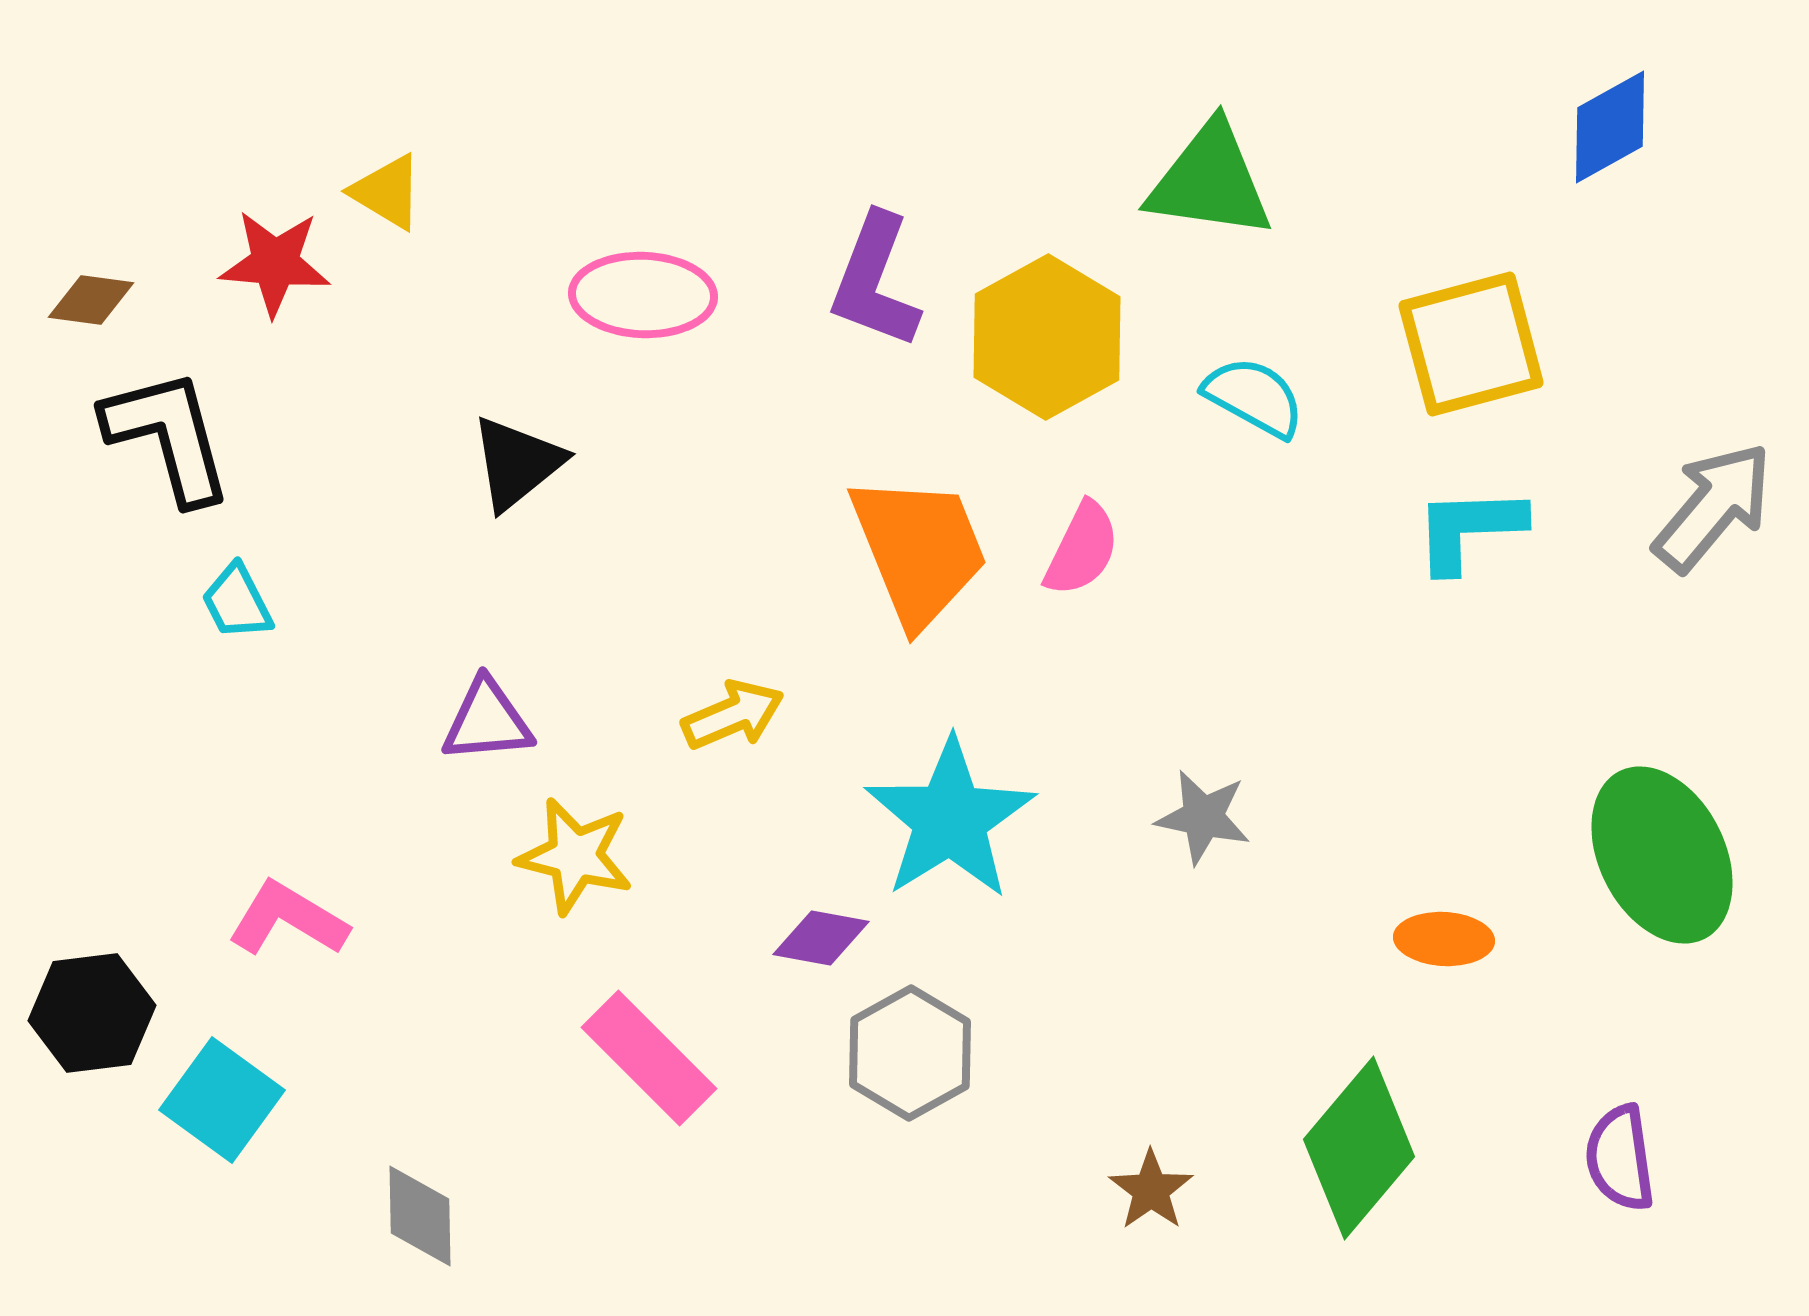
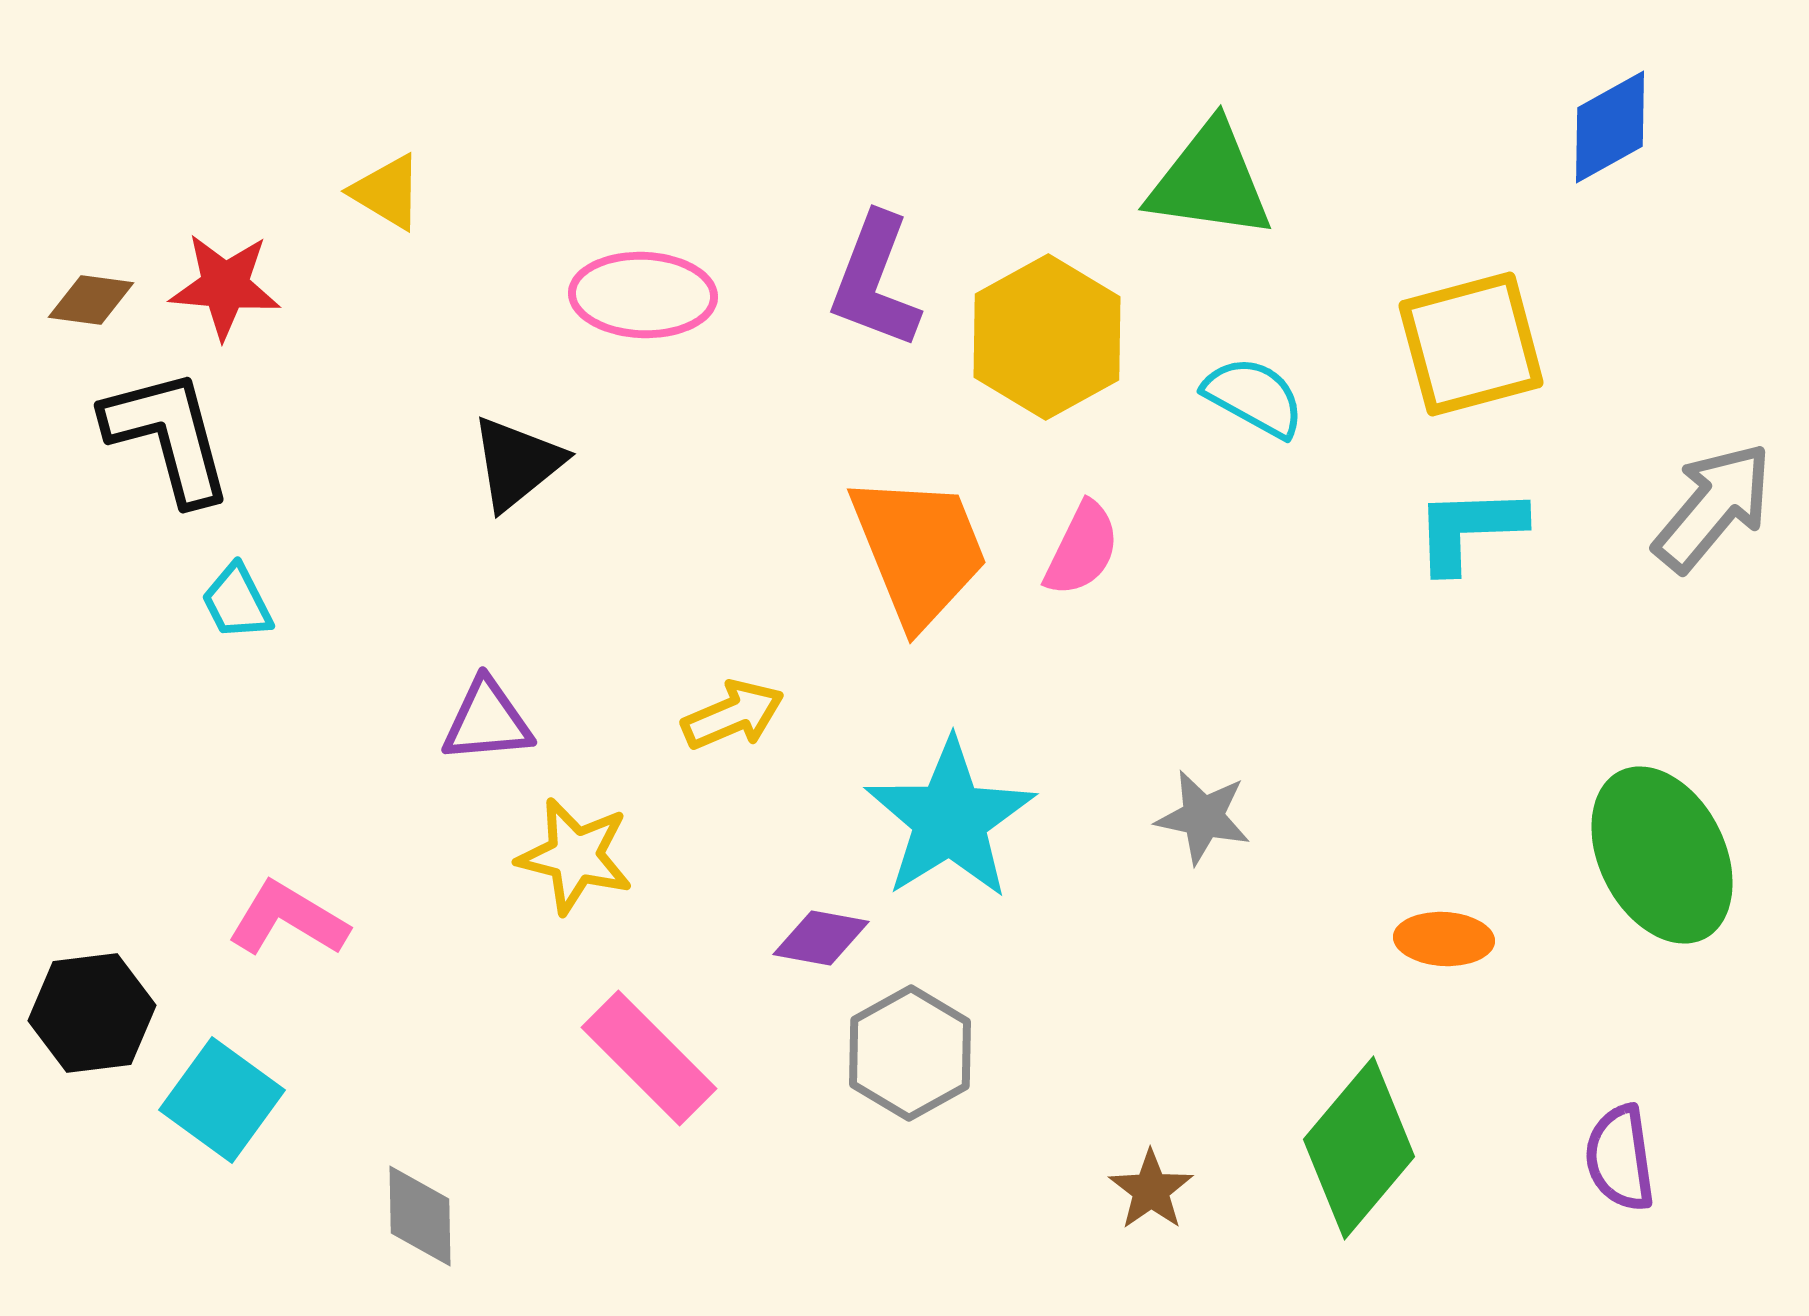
red star: moved 50 px left, 23 px down
